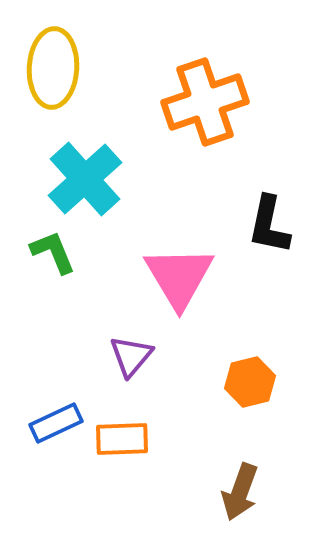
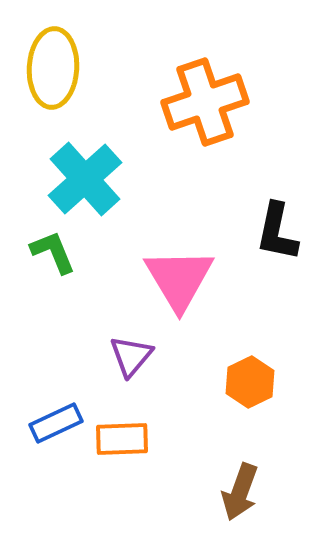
black L-shape: moved 8 px right, 7 px down
pink triangle: moved 2 px down
orange hexagon: rotated 12 degrees counterclockwise
